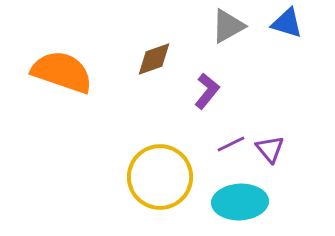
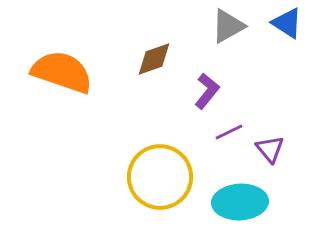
blue triangle: rotated 16 degrees clockwise
purple line: moved 2 px left, 12 px up
